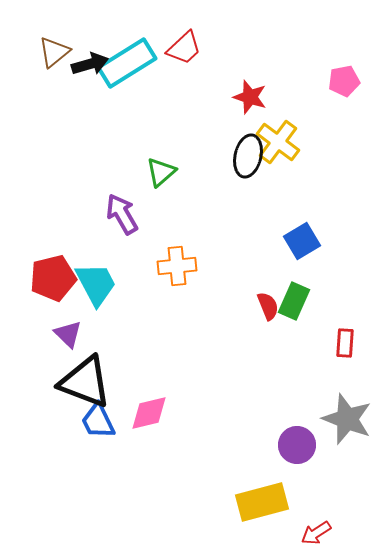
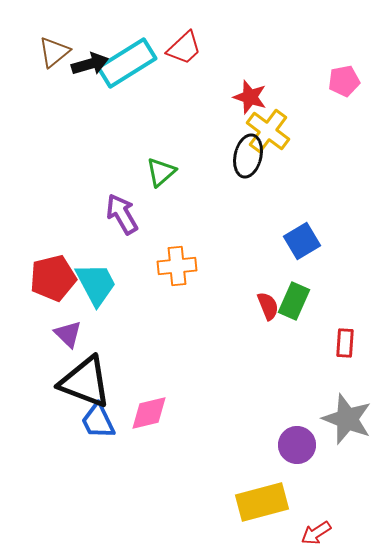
yellow cross: moved 10 px left, 11 px up
